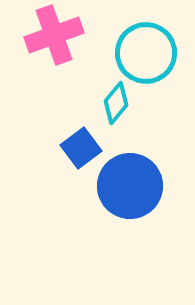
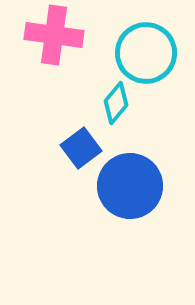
pink cross: rotated 28 degrees clockwise
